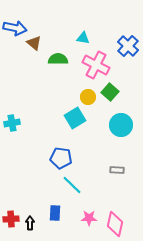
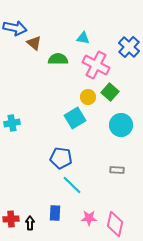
blue cross: moved 1 px right, 1 px down
